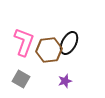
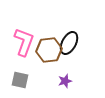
gray square: moved 1 px left, 1 px down; rotated 18 degrees counterclockwise
